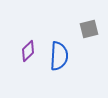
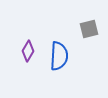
purple diamond: rotated 15 degrees counterclockwise
